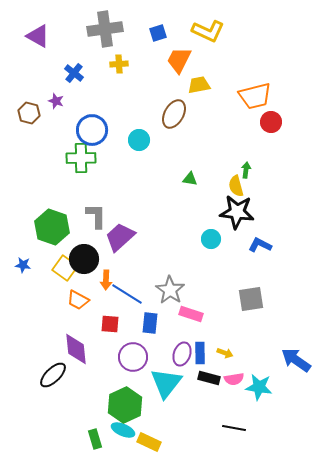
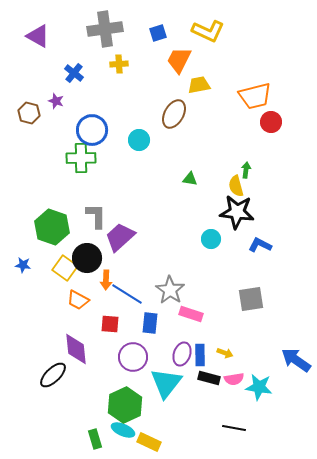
black circle at (84, 259): moved 3 px right, 1 px up
blue rectangle at (200, 353): moved 2 px down
